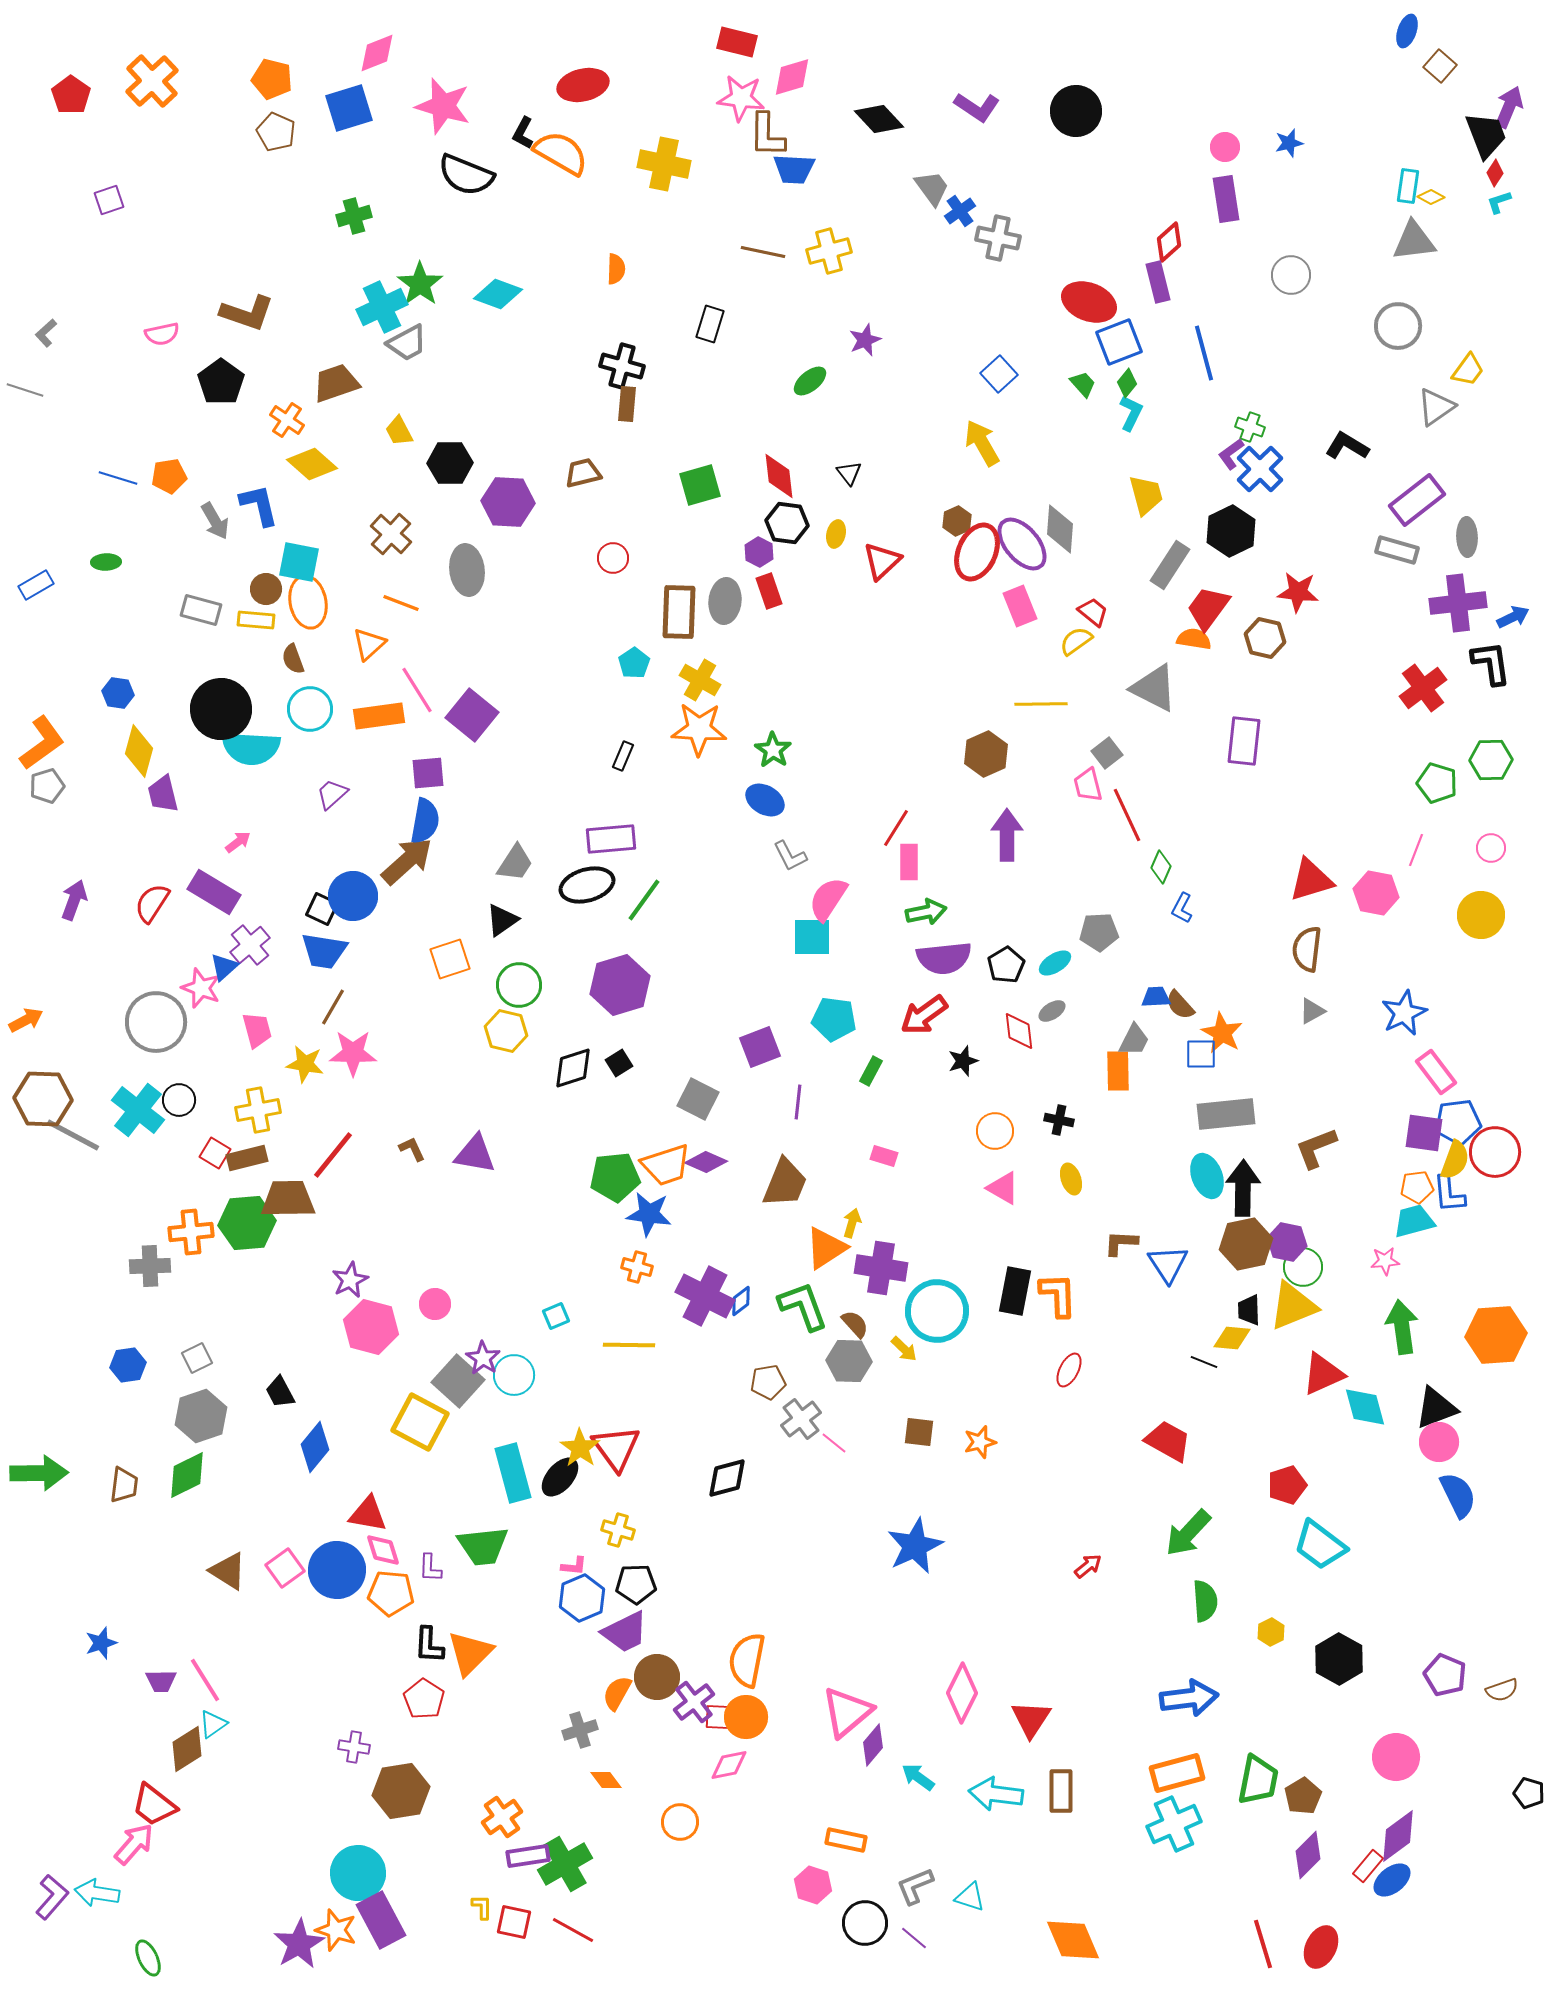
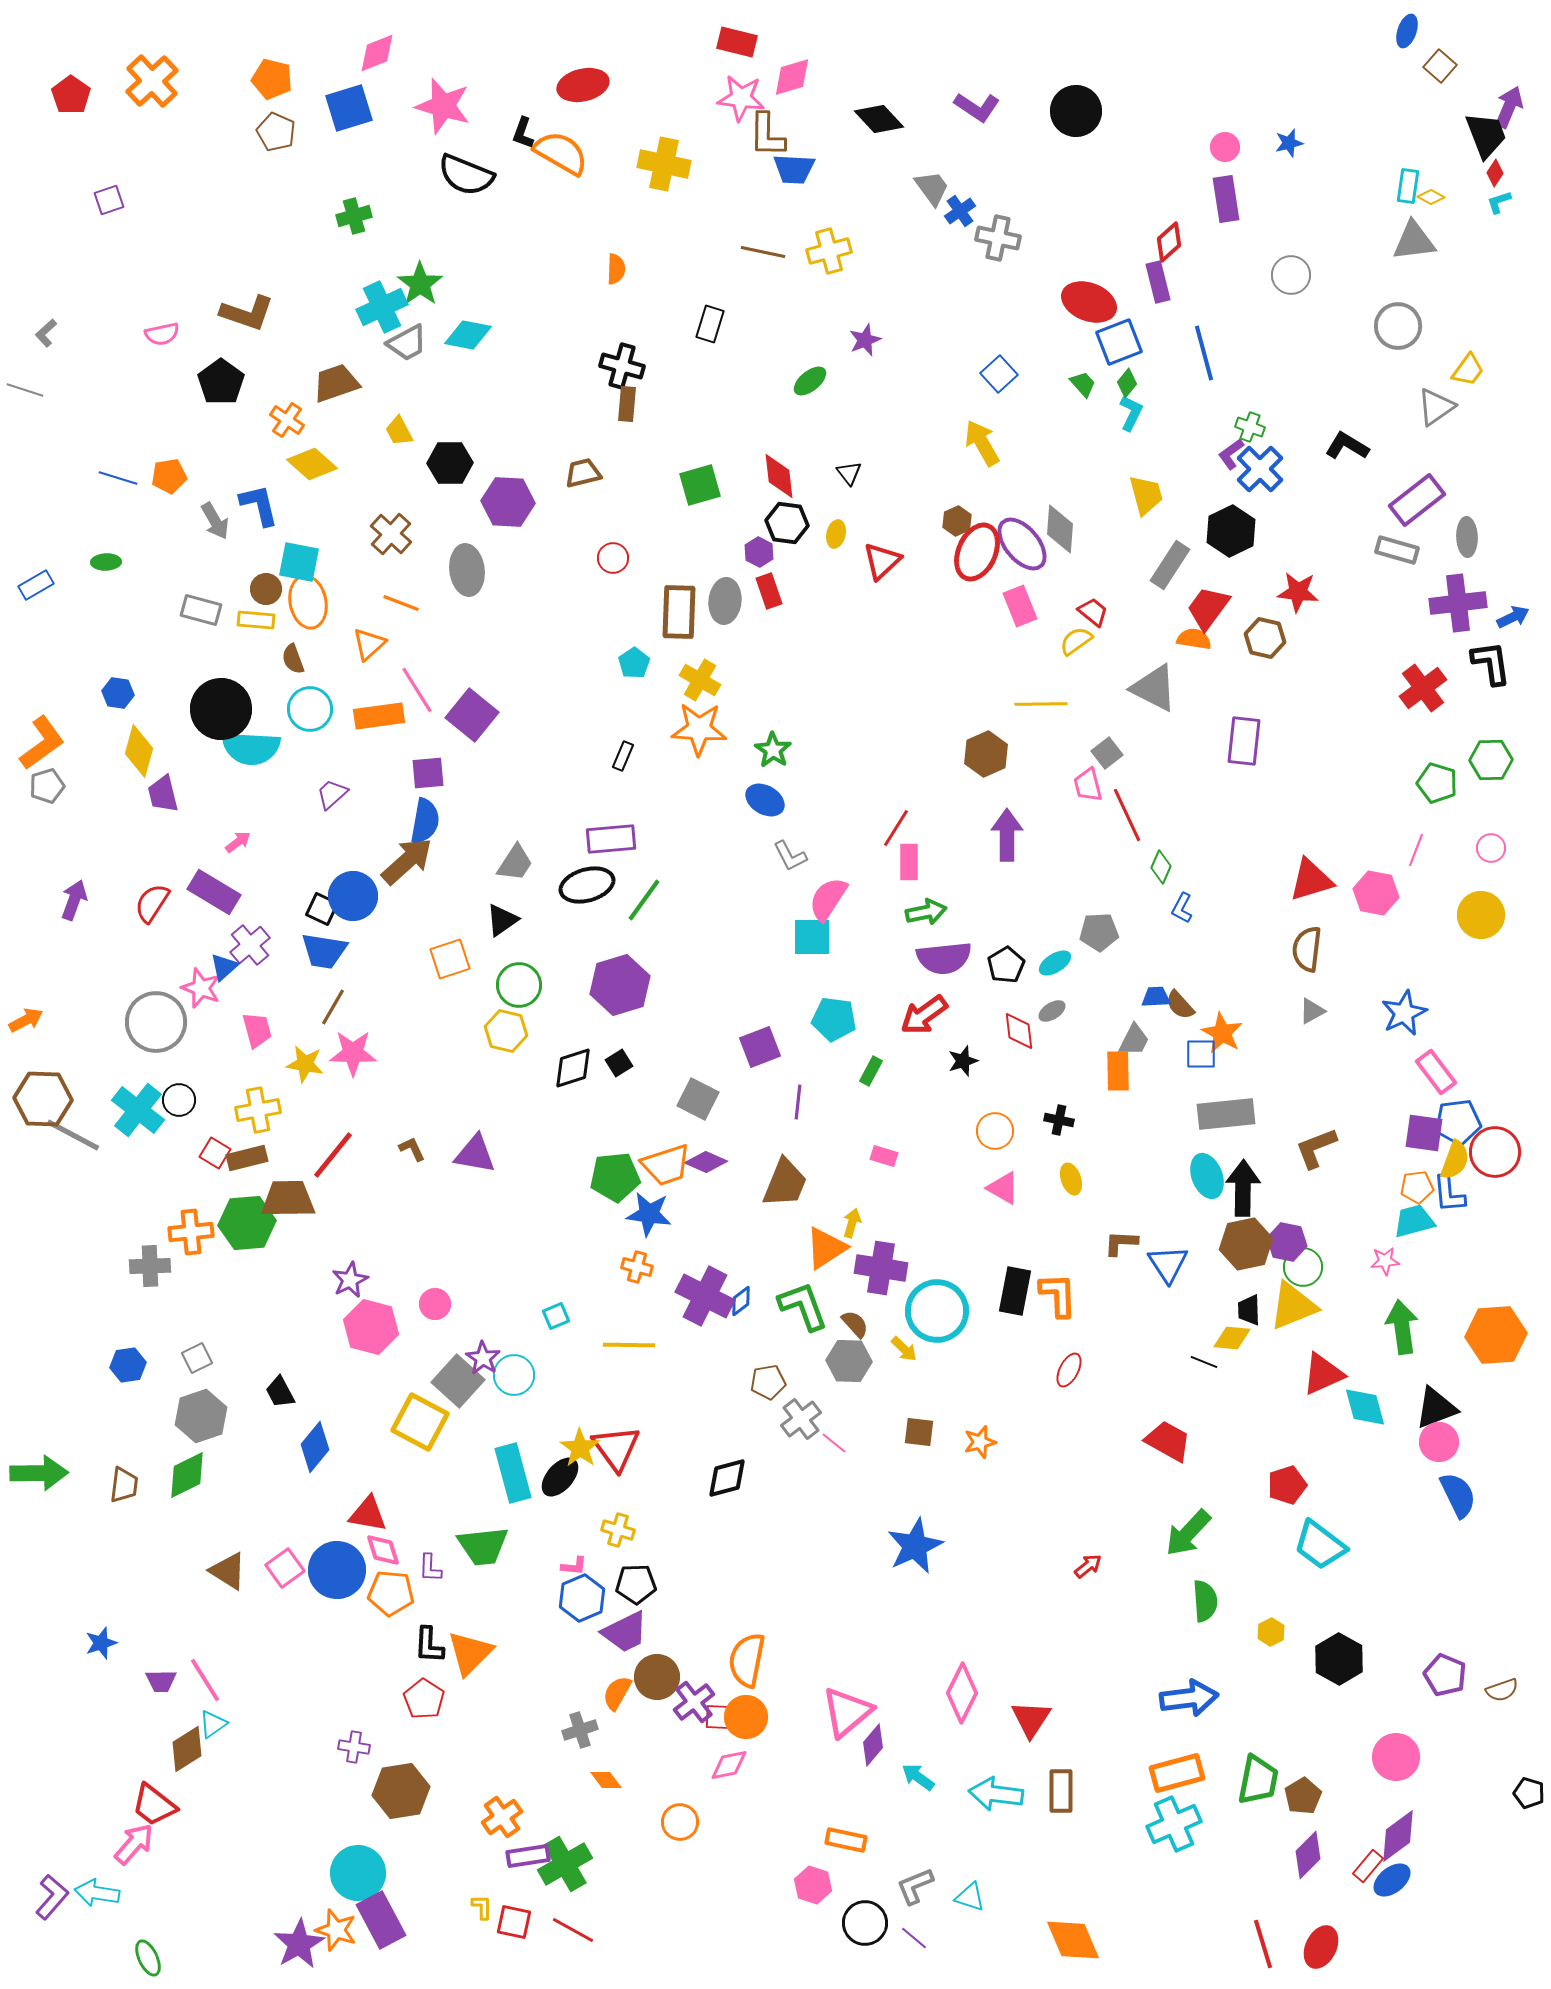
black L-shape at (523, 133): rotated 8 degrees counterclockwise
cyan diamond at (498, 294): moved 30 px left, 41 px down; rotated 9 degrees counterclockwise
